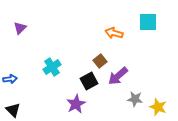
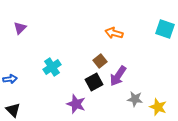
cyan square: moved 17 px right, 7 px down; rotated 18 degrees clockwise
purple arrow: rotated 15 degrees counterclockwise
black square: moved 5 px right, 1 px down
purple star: rotated 24 degrees counterclockwise
